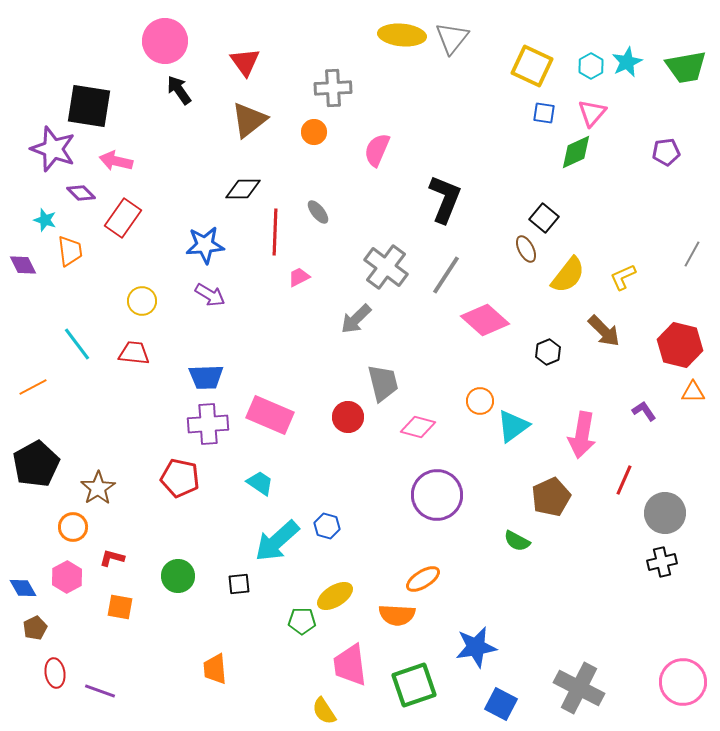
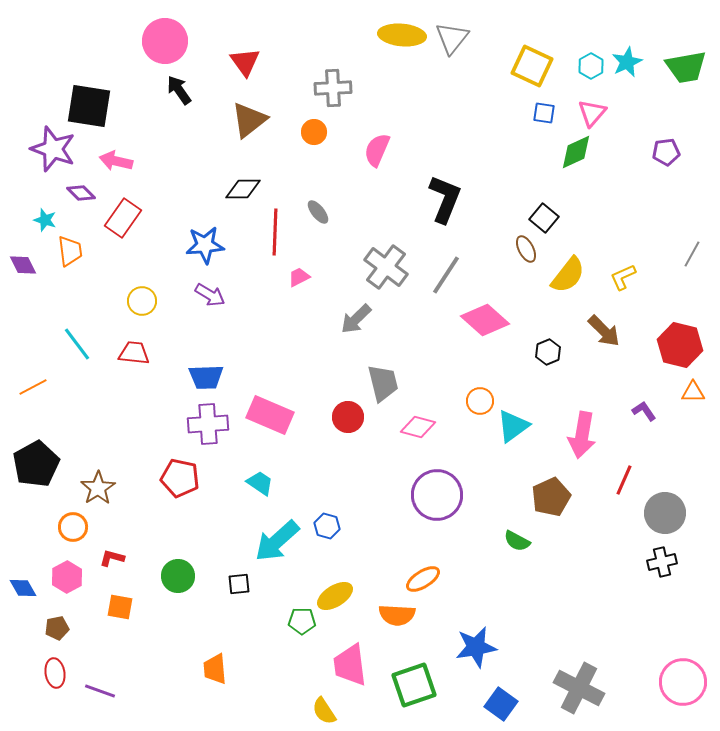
brown pentagon at (35, 628): moved 22 px right; rotated 15 degrees clockwise
blue square at (501, 704): rotated 8 degrees clockwise
